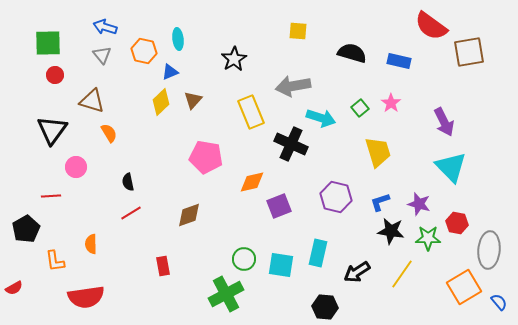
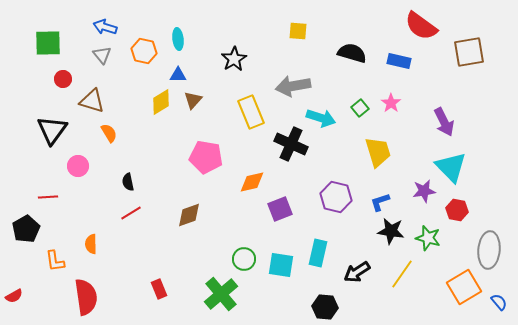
red semicircle at (431, 26): moved 10 px left
blue triangle at (170, 72): moved 8 px right, 3 px down; rotated 24 degrees clockwise
red circle at (55, 75): moved 8 px right, 4 px down
yellow diamond at (161, 102): rotated 12 degrees clockwise
pink circle at (76, 167): moved 2 px right, 1 px up
red line at (51, 196): moved 3 px left, 1 px down
purple star at (419, 204): moved 5 px right, 13 px up; rotated 25 degrees counterclockwise
purple square at (279, 206): moved 1 px right, 3 px down
red hexagon at (457, 223): moved 13 px up
green star at (428, 238): rotated 15 degrees clockwise
red rectangle at (163, 266): moved 4 px left, 23 px down; rotated 12 degrees counterclockwise
red semicircle at (14, 288): moved 8 px down
green cross at (226, 294): moved 5 px left; rotated 12 degrees counterclockwise
red semicircle at (86, 297): rotated 90 degrees counterclockwise
